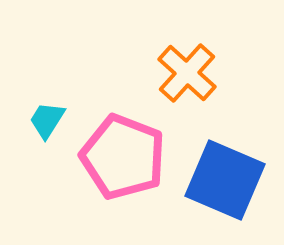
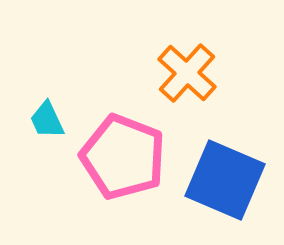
cyan trapezoid: rotated 57 degrees counterclockwise
